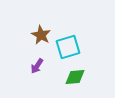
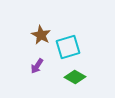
green diamond: rotated 35 degrees clockwise
